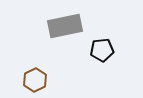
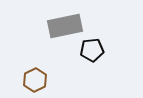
black pentagon: moved 10 px left
